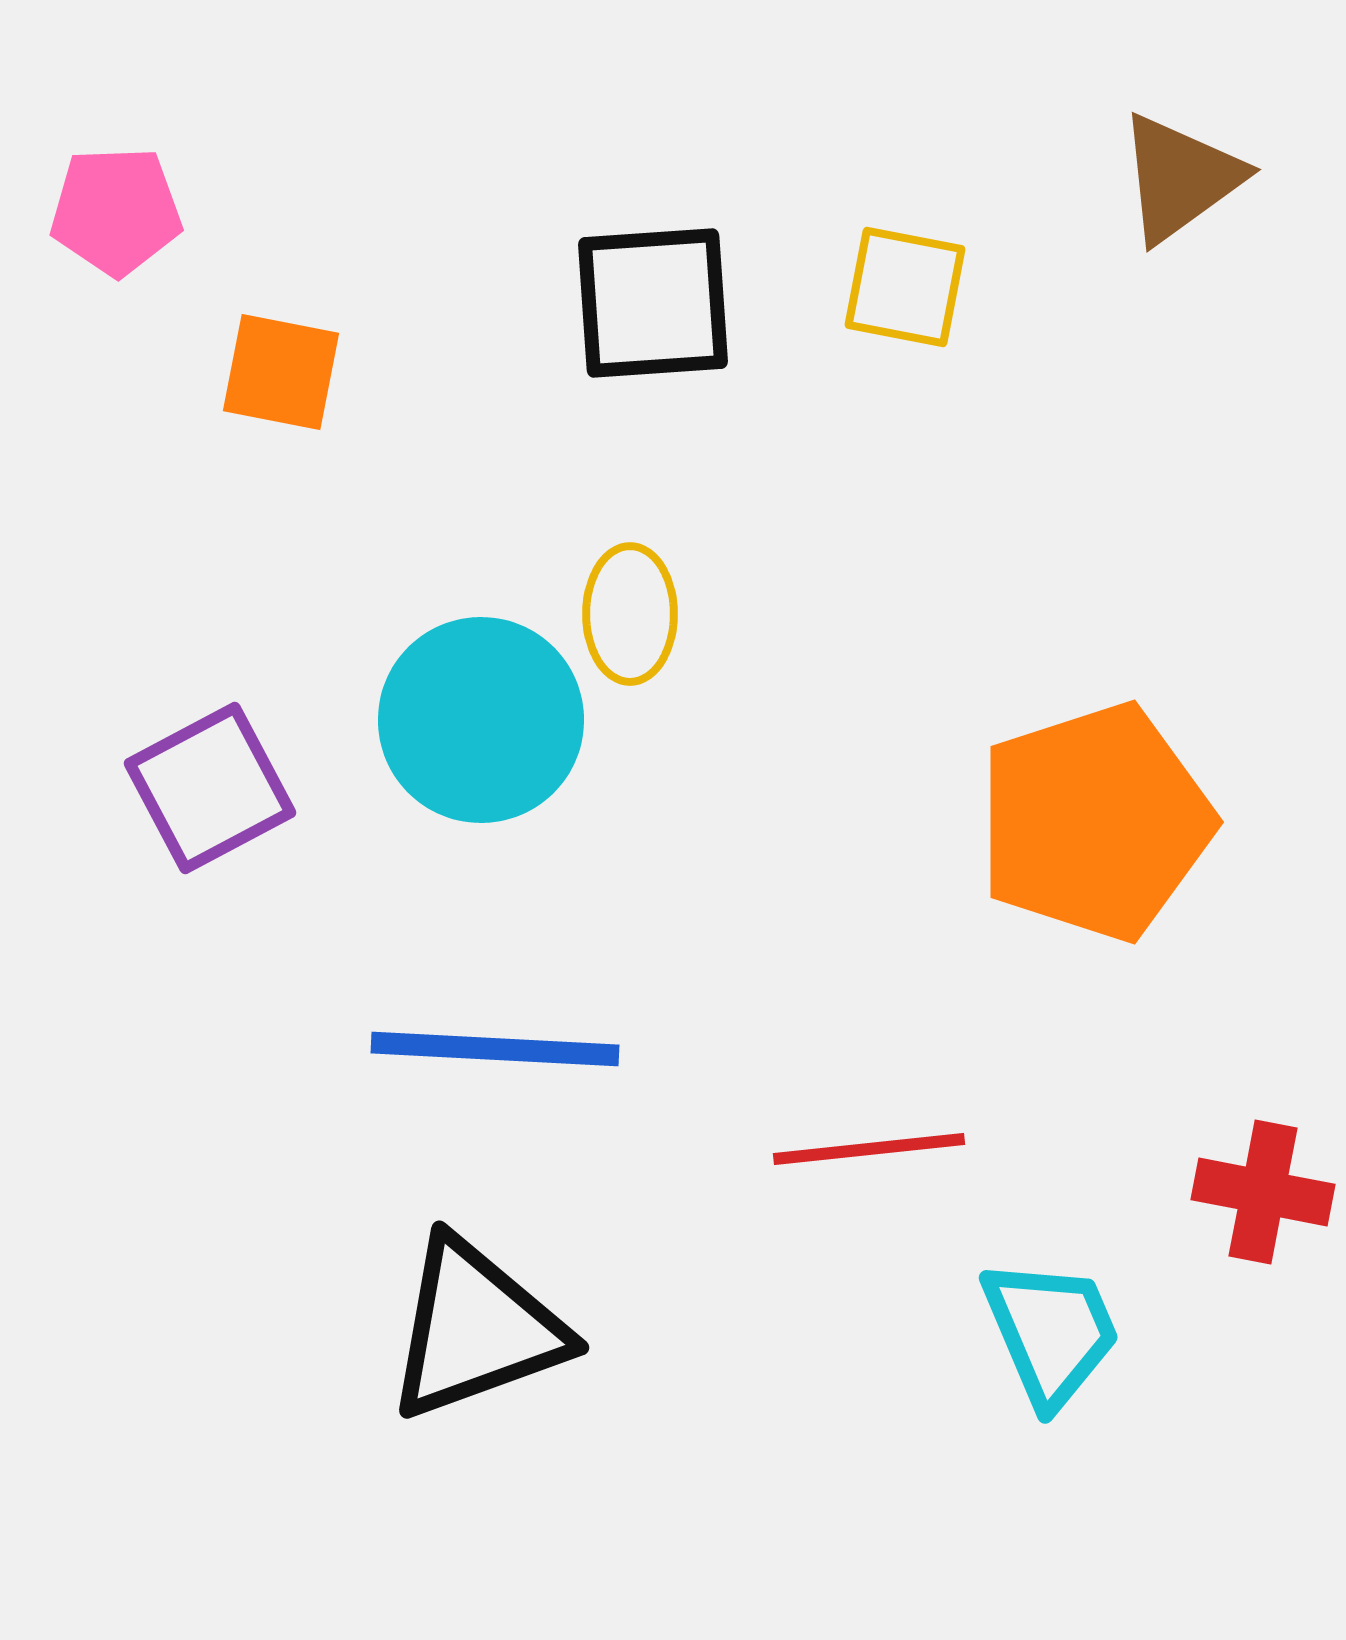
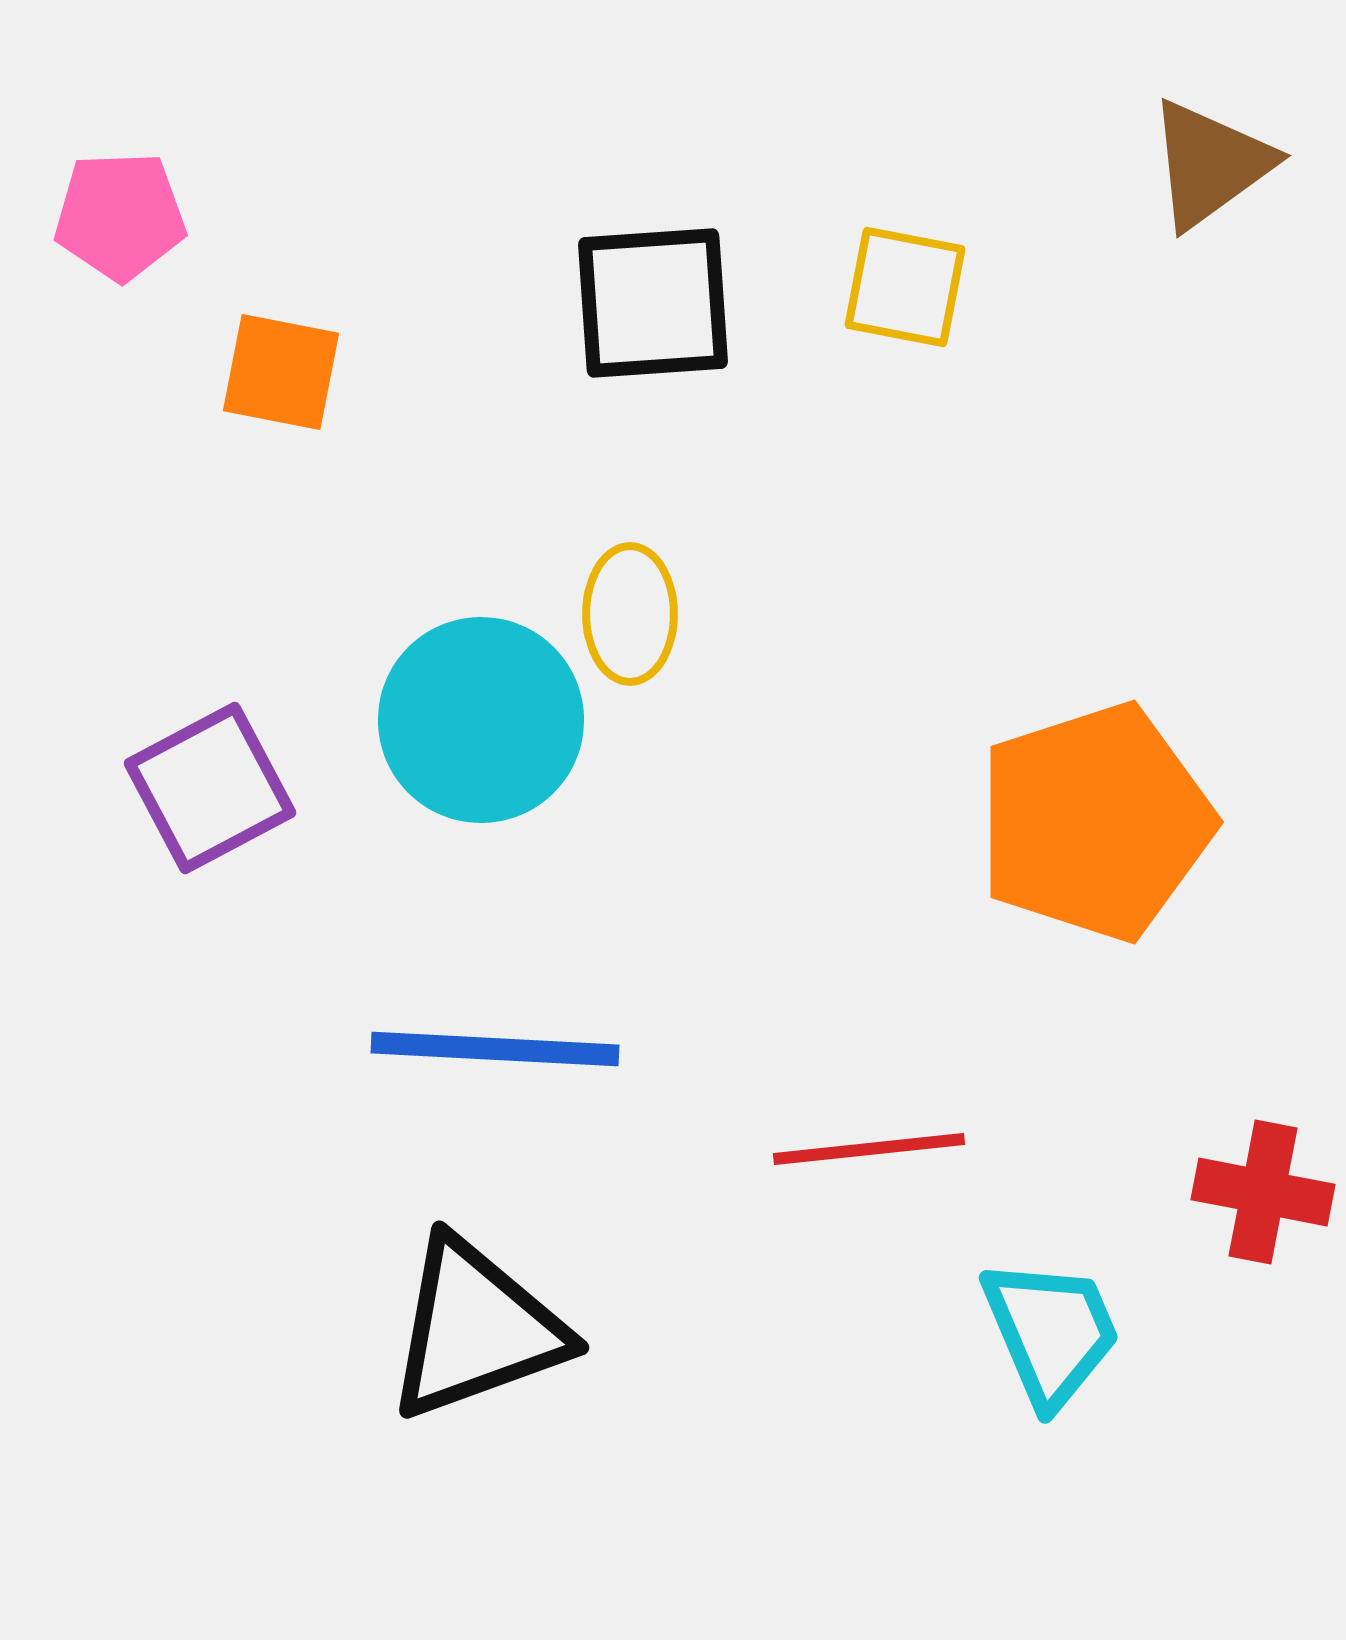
brown triangle: moved 30 px right, 14 px up
pink pentagon: moved 4 px right, 5 px down
